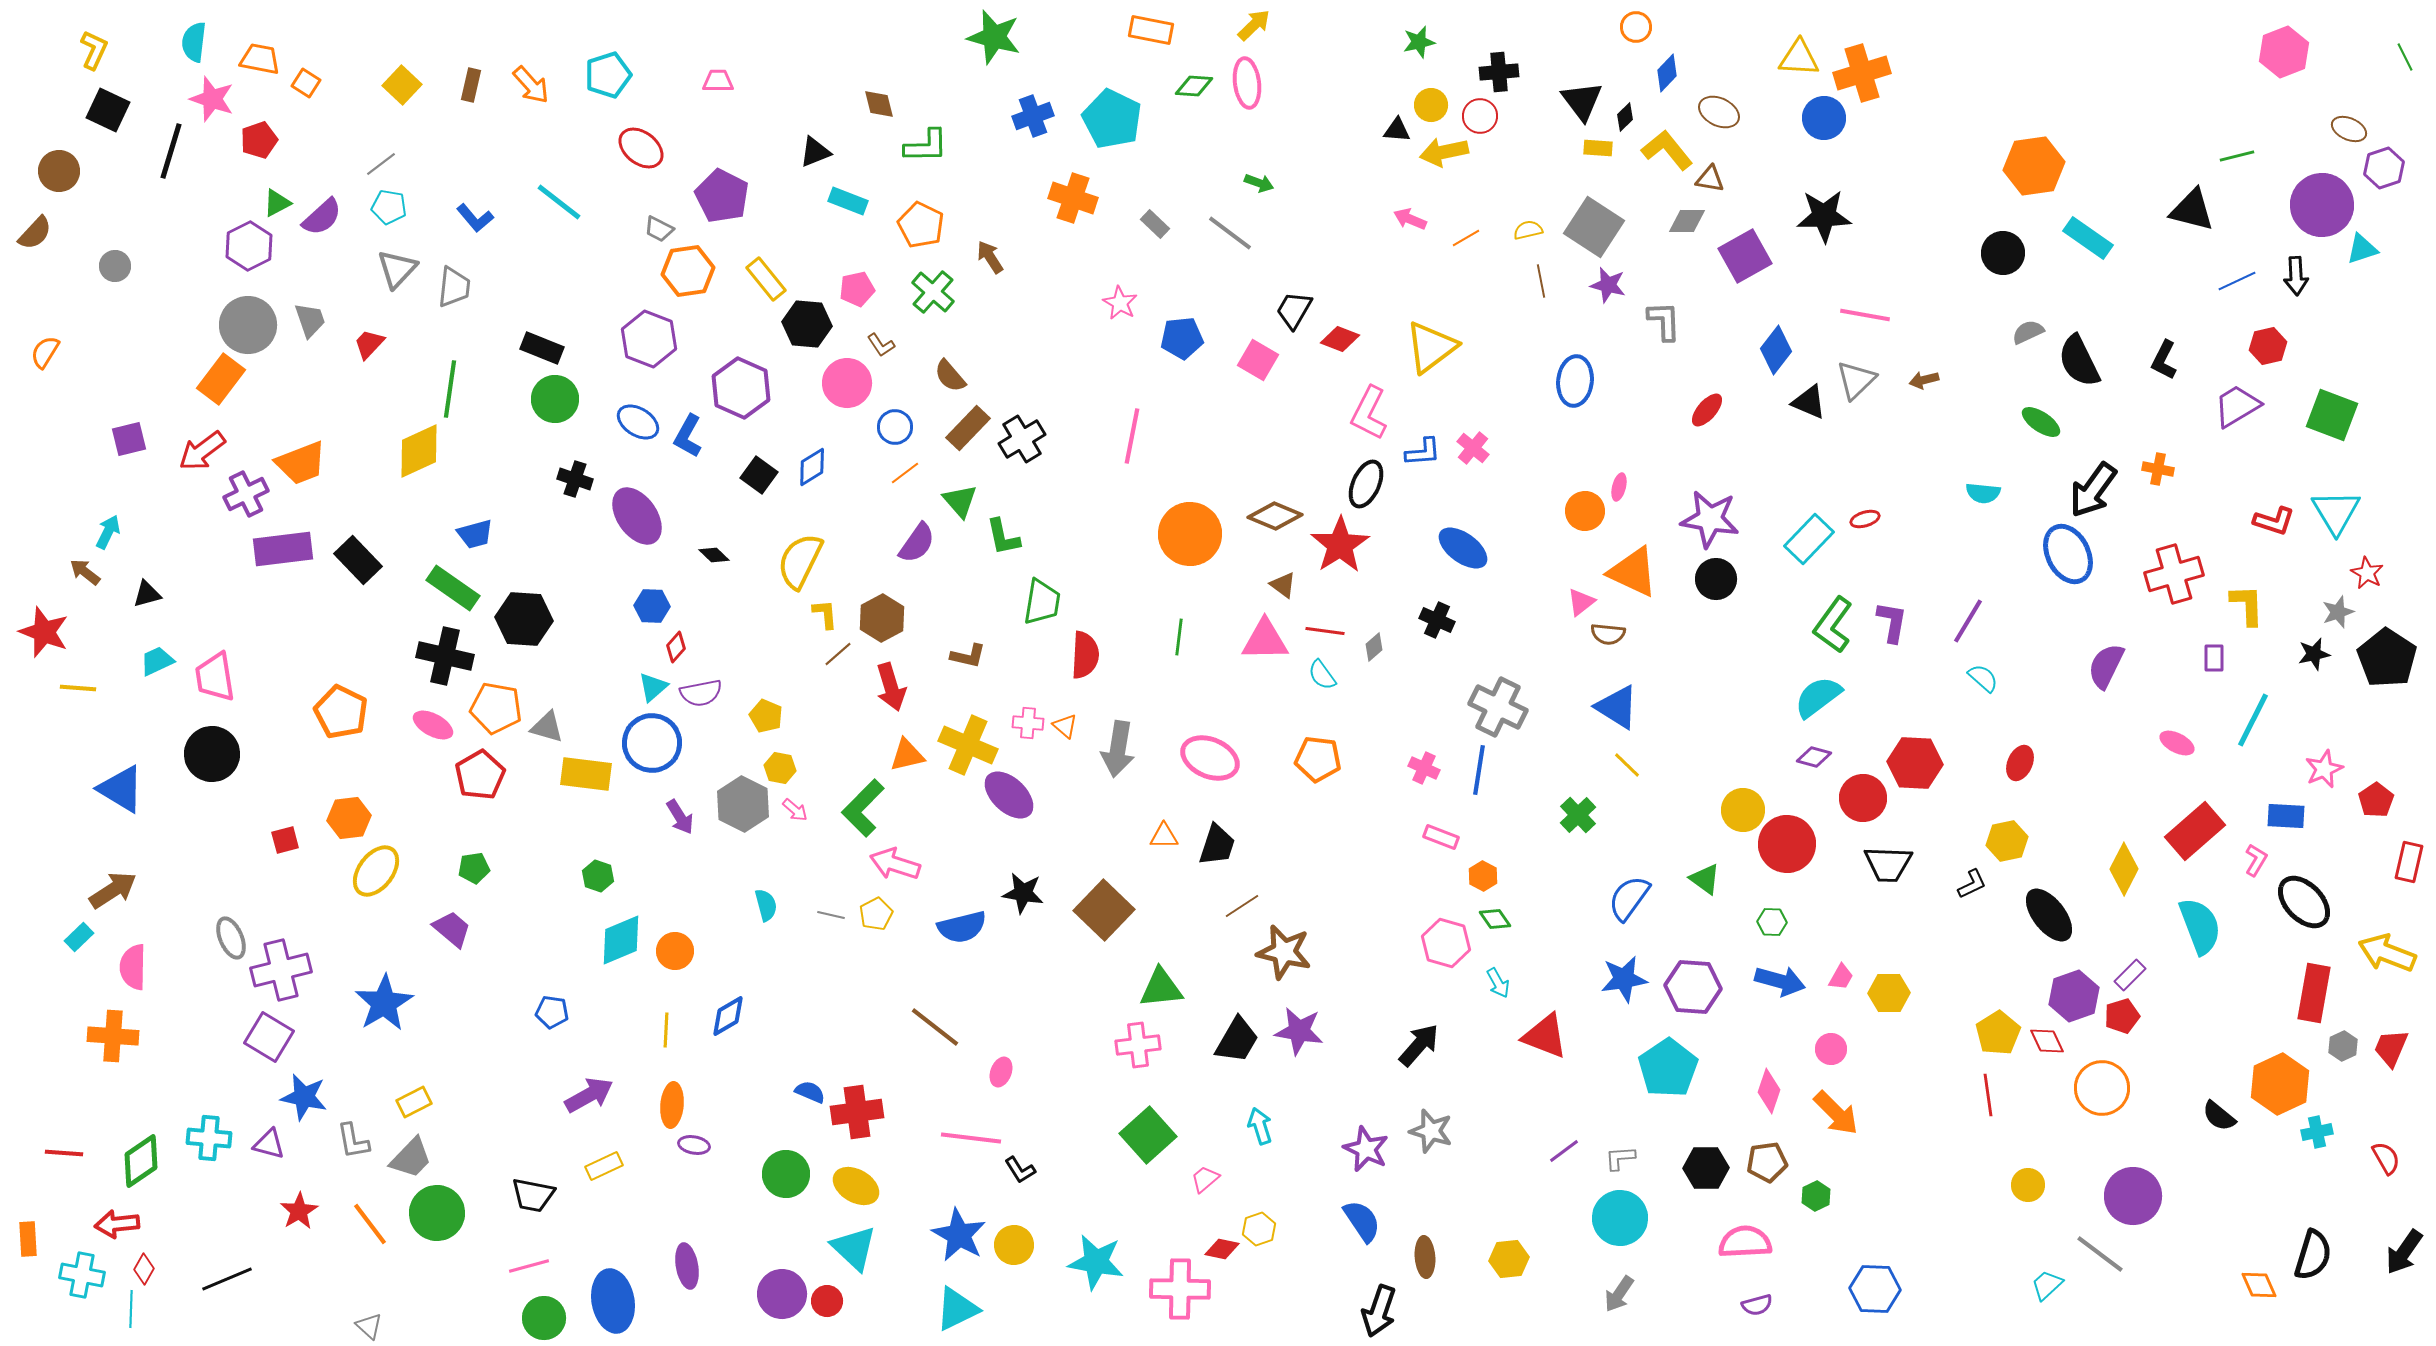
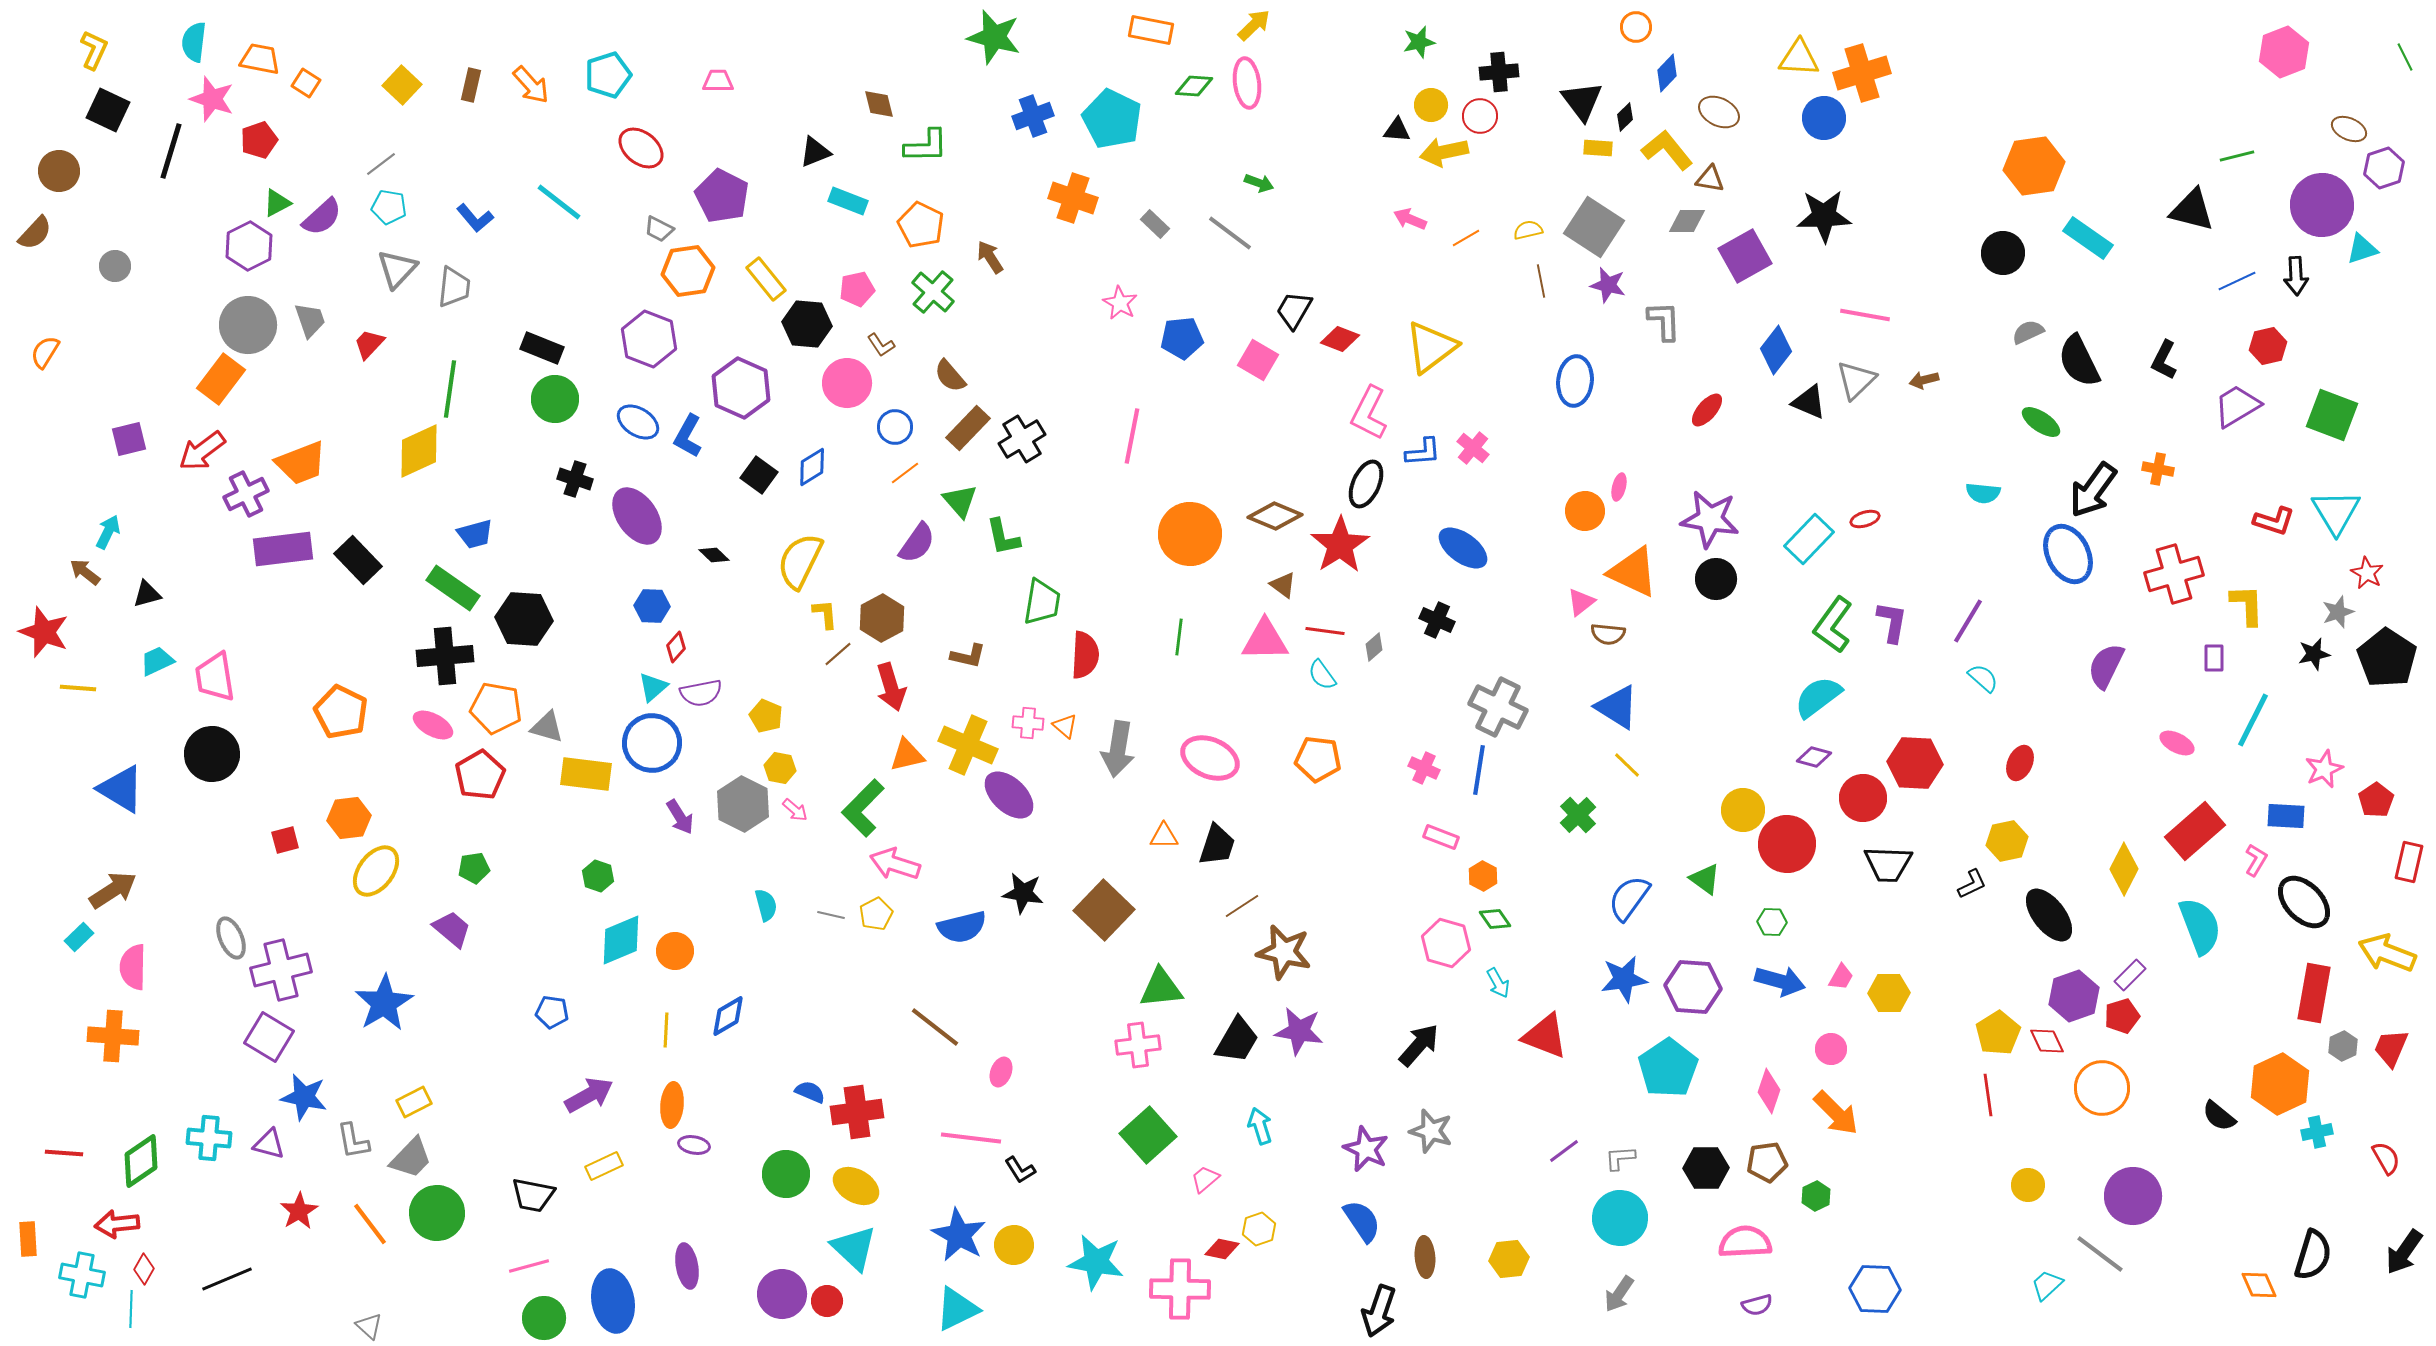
black cross at (445, 656): rotated 18 degrees counterclockwise
